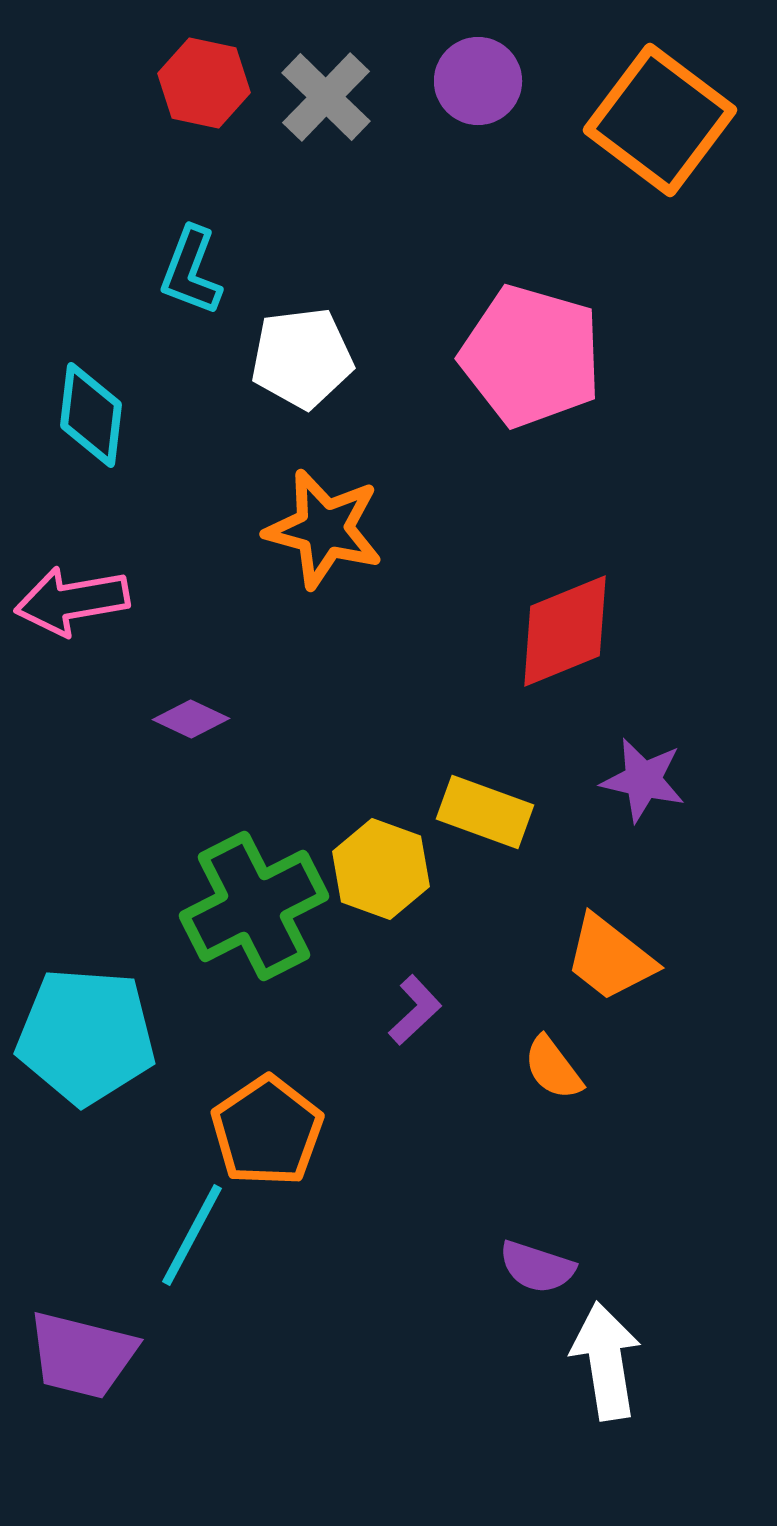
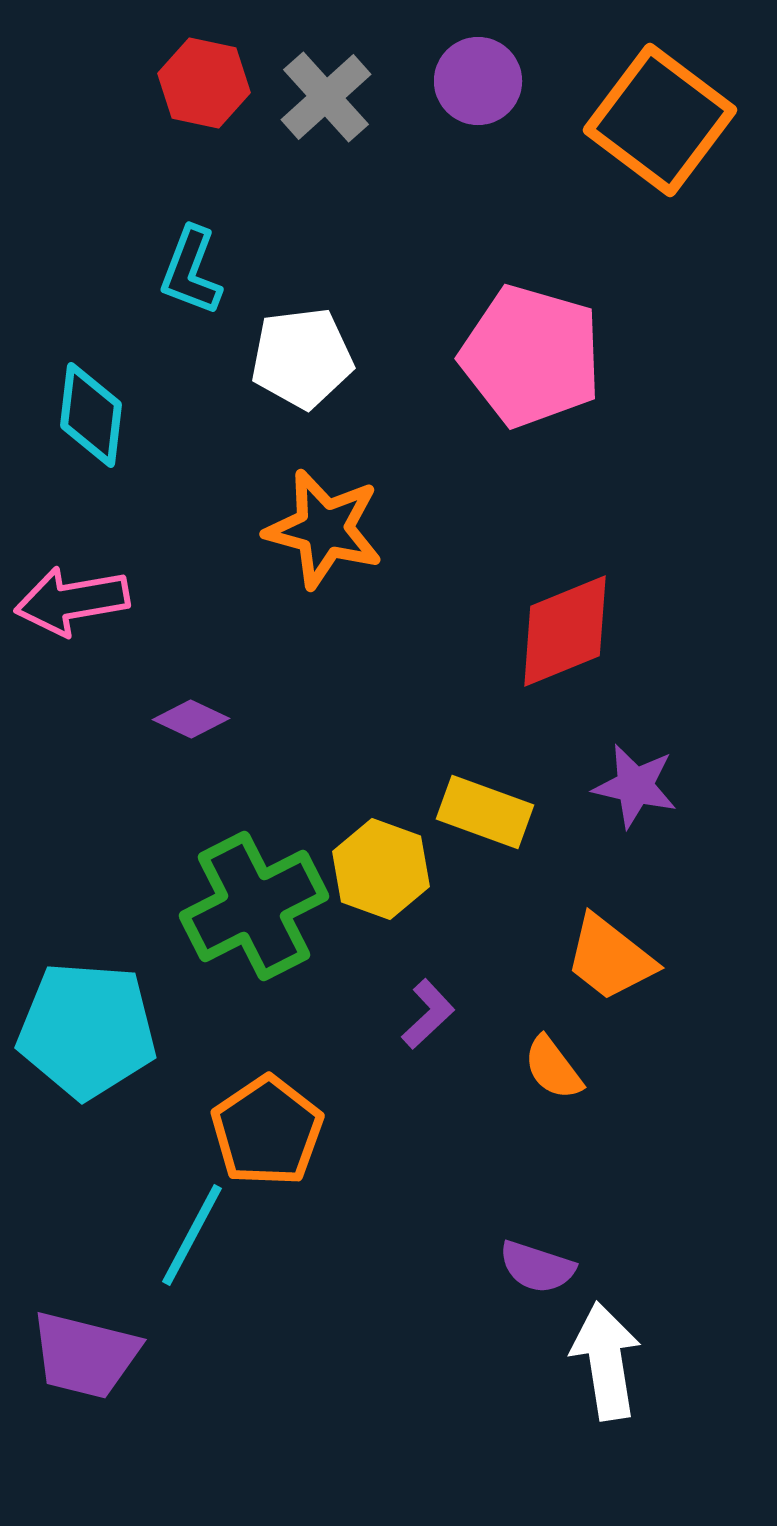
gray cross: rotated 4 degrees clockwise
purple star: moved 8 px left, 6 px down
purple L-shape: moved 13 px right, 4 px down
cyan pentagon: moved 1 px right, 6 px up
purple trapezoid: moved 3 px right
